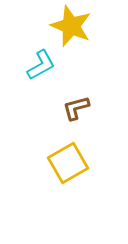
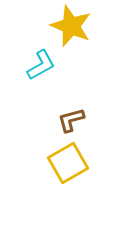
brown L-shape: moved 5 px left, 12 px down
